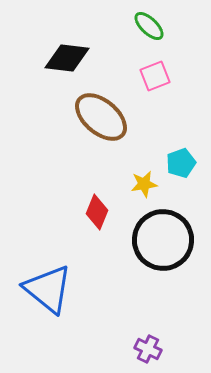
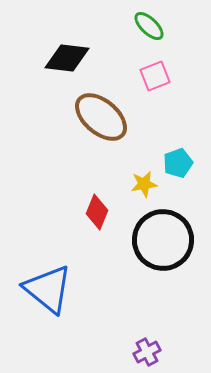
cyan pentagon: moved 3 px left
purple cross: moved 1 px left, 3 px down; rotated 36 degrees clockwise
